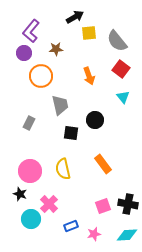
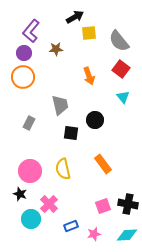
gray semicircle: moved 2 px right
orange circle: moved 18 px left, 1 px down
